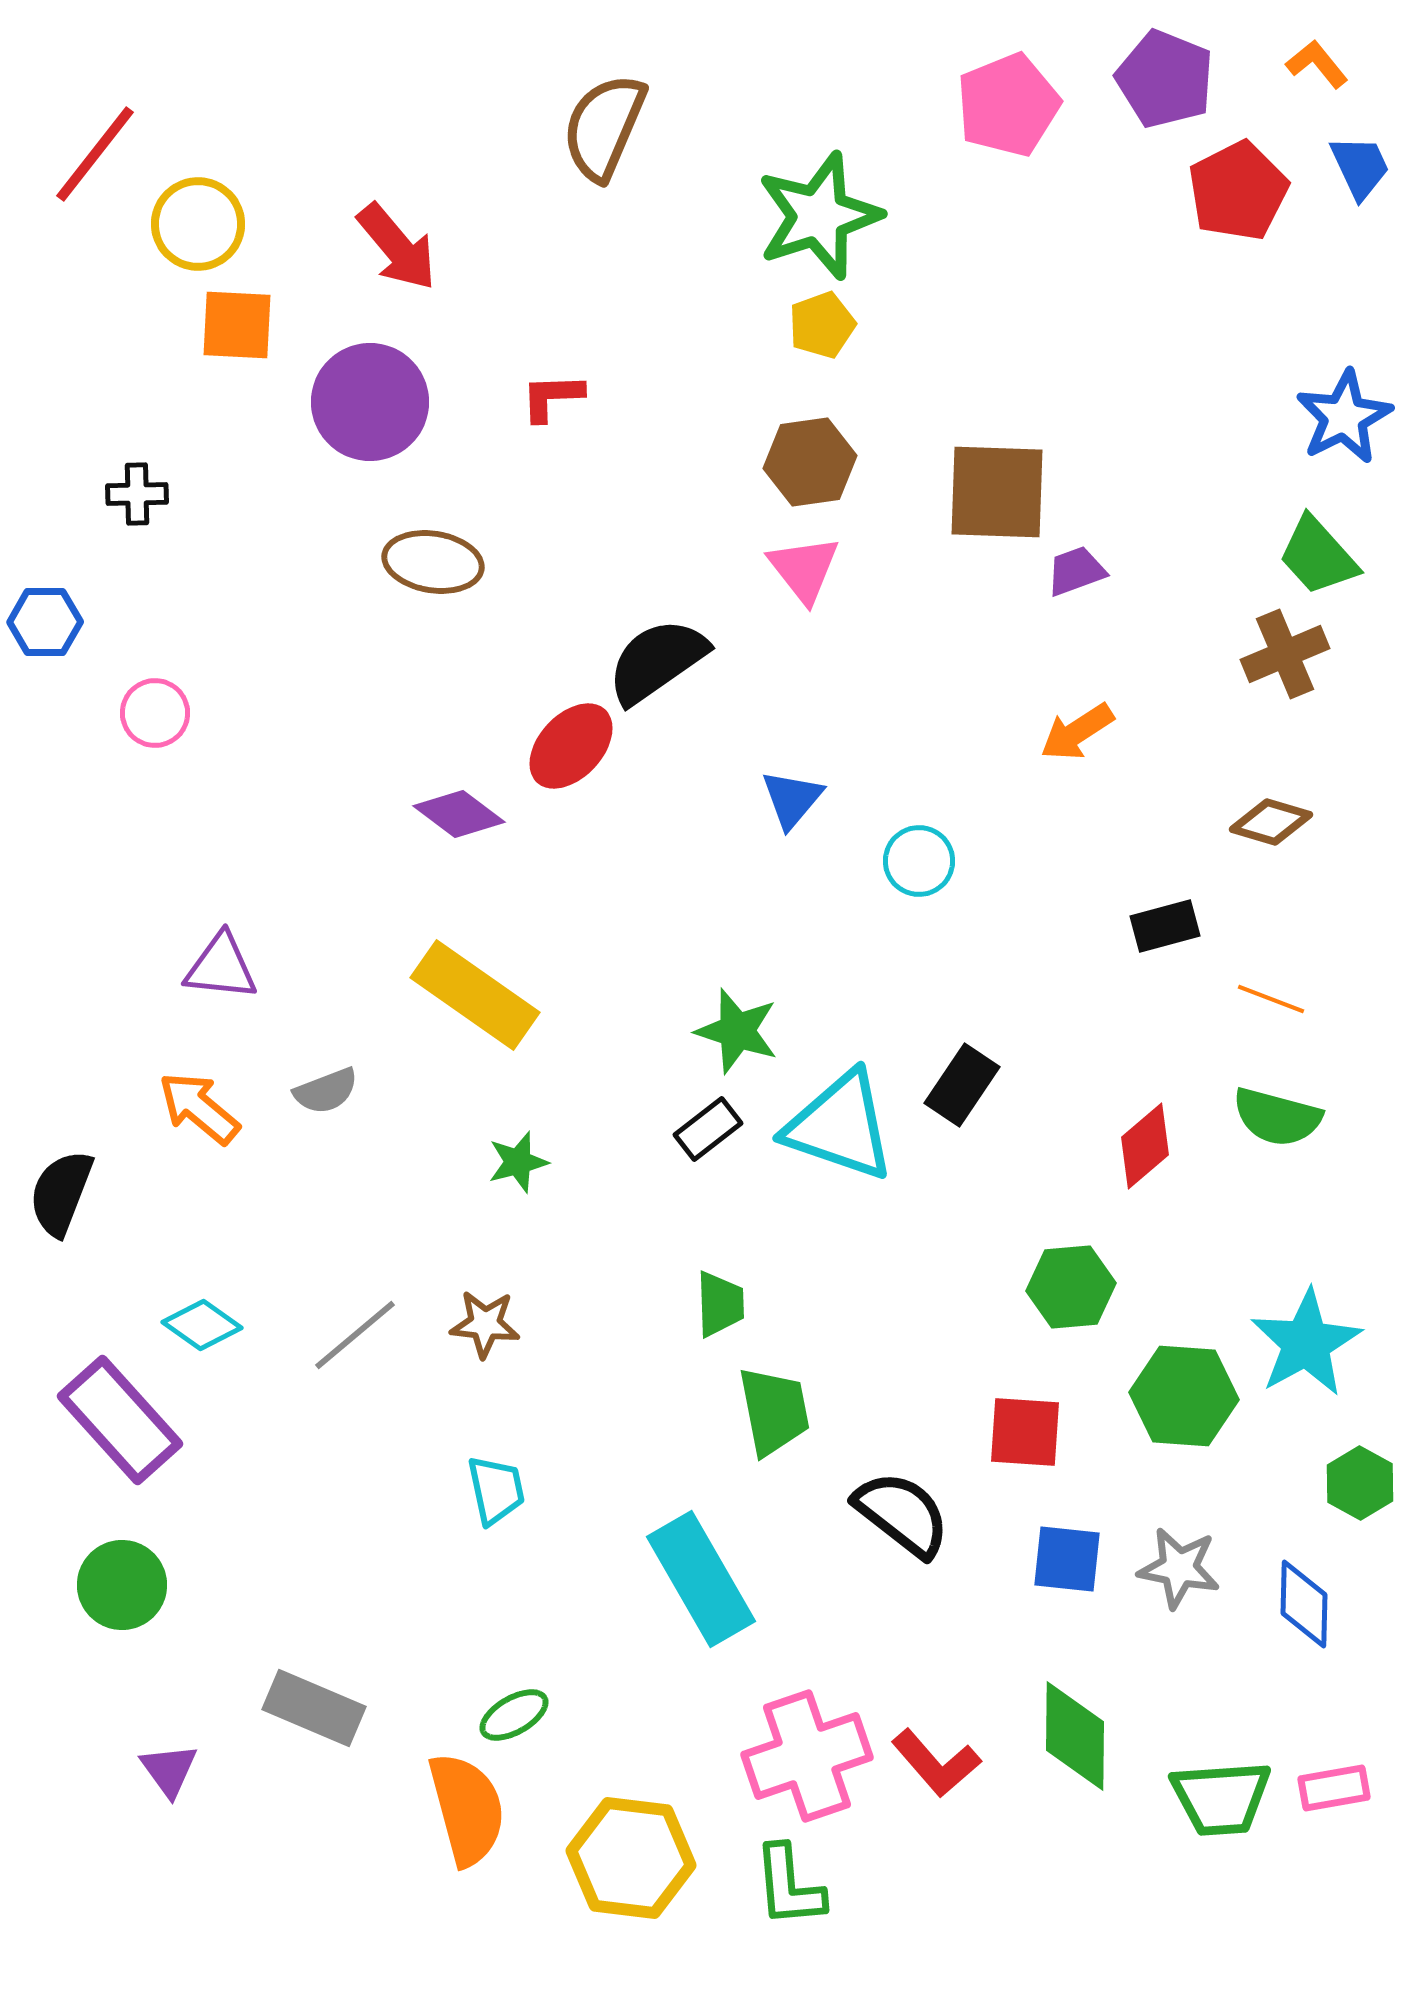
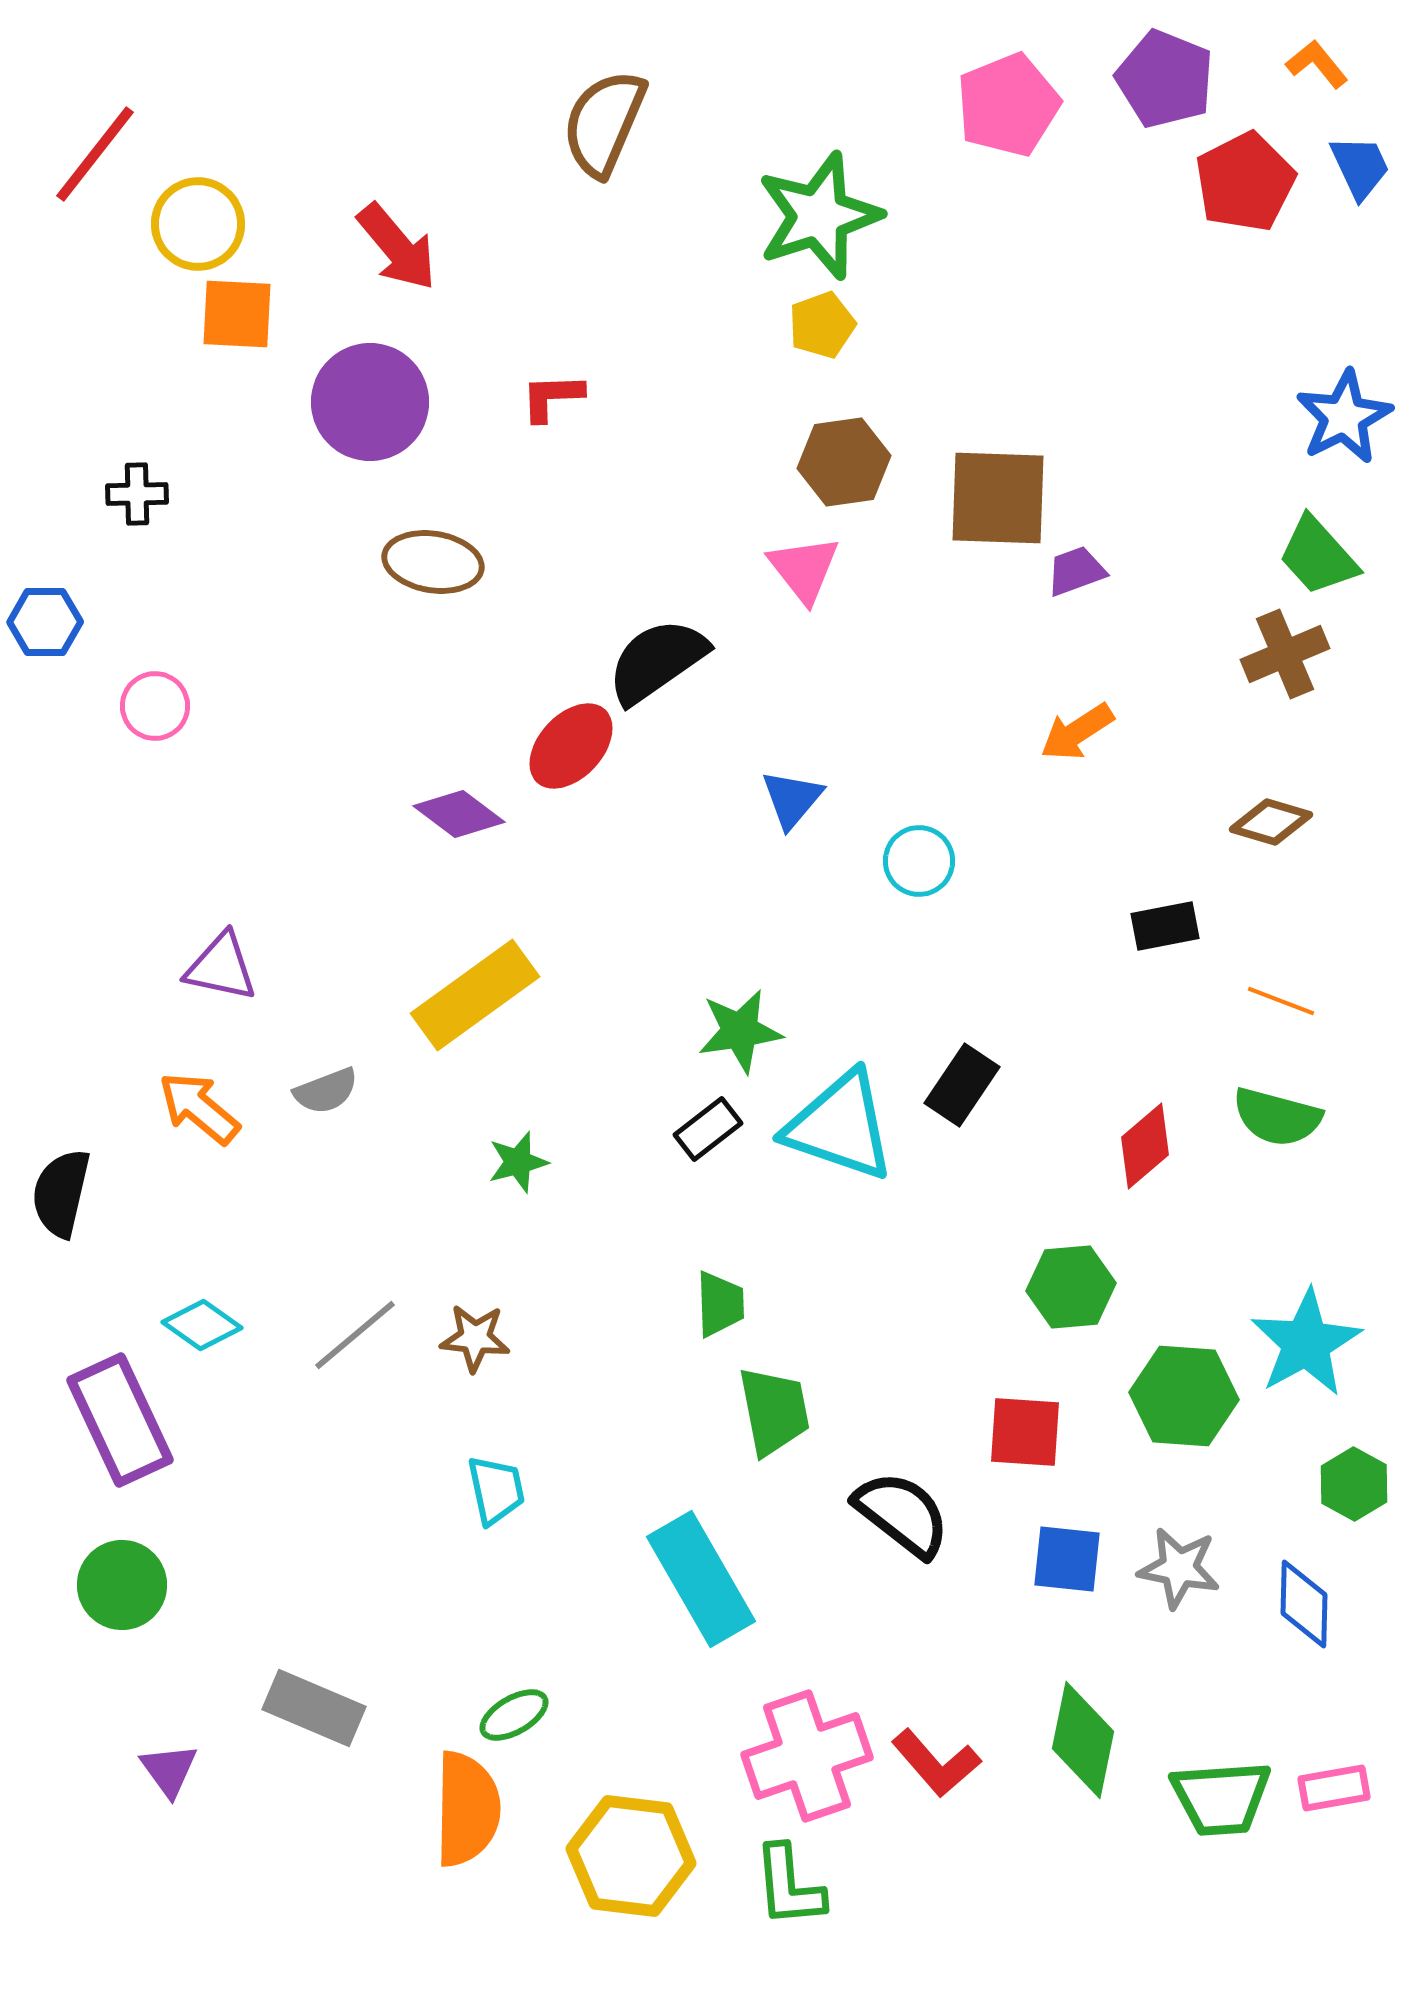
brown semicircle at (604, 127): moved 4 px up
red pentagon at (1238, 191): moved 7 px right, 9 px up
orange square at (237, 325): moved 11 px up
brown hexagon at (810, 462): moved 34 px right
brown square at (997, 492): moved 1 px right, 6 px down
pink circle at (155, 713): moved 7 px up
black rectangle at (1165, 926): rotated 4 degrees clockwise
purple triangle at (221, 967): rotated 6 degrees clockwise
yellow rectangle at (475, 995): rotated 71 degrees counterclockwise
orange line at (1271, 999): moved 10 px right, 2 px down
green star at (737, 1031): moved 3 px right; rotated 26 degrees counterclockwise
black semicircle at (61, 1193): rotated 8 degrees counterclockwise
brown star at (485, 1324): moved 10 px left, 14 px down
purple rectangle at (120, 1420): rotated 17 degrees clockwise
green hexagon at (1360, 1483): moved 6 px left, 1 px down
green diamond at (1075, 1736): moved 8 px right, 4 px down; rotated 11 degrees clockwise
orange semicircle at (467, 1809): rotated 16 degrees clockwise
yellow hexagon at (631, 1858): moved 2 px up
